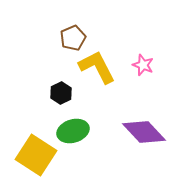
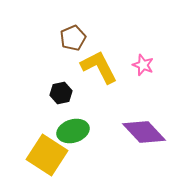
yellow L-shape: moved 2 px right
black hexagon: rotated 15 degrees clockwise
yellow square: moved 11 px right
